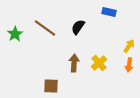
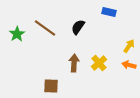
green star: moved 2 px right
orange arrow: rotated 96 degrees clockwise
